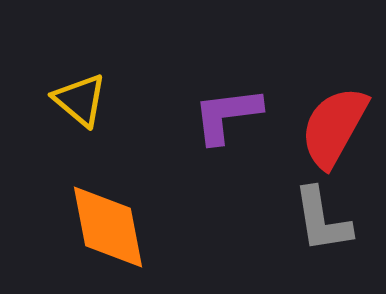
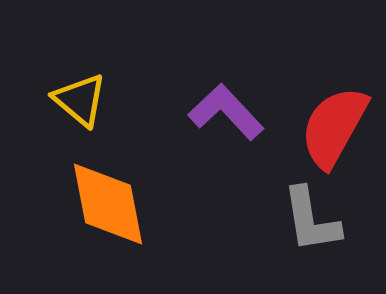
purple L-shape: moved 1 px left, 3 px up; rotated 54 degrees clockwise
gray L-shape: moved 11 px left
orange diamond: moved 23 px up
